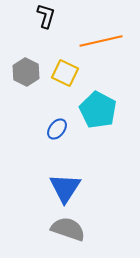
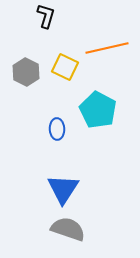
orange line: moved 6 px right, 7 px down
yellow square: moved 6 px up
blue ellipse: rotated 40 degrees counterclockwise
blue triangle: moved 2 px left, 1 px down
